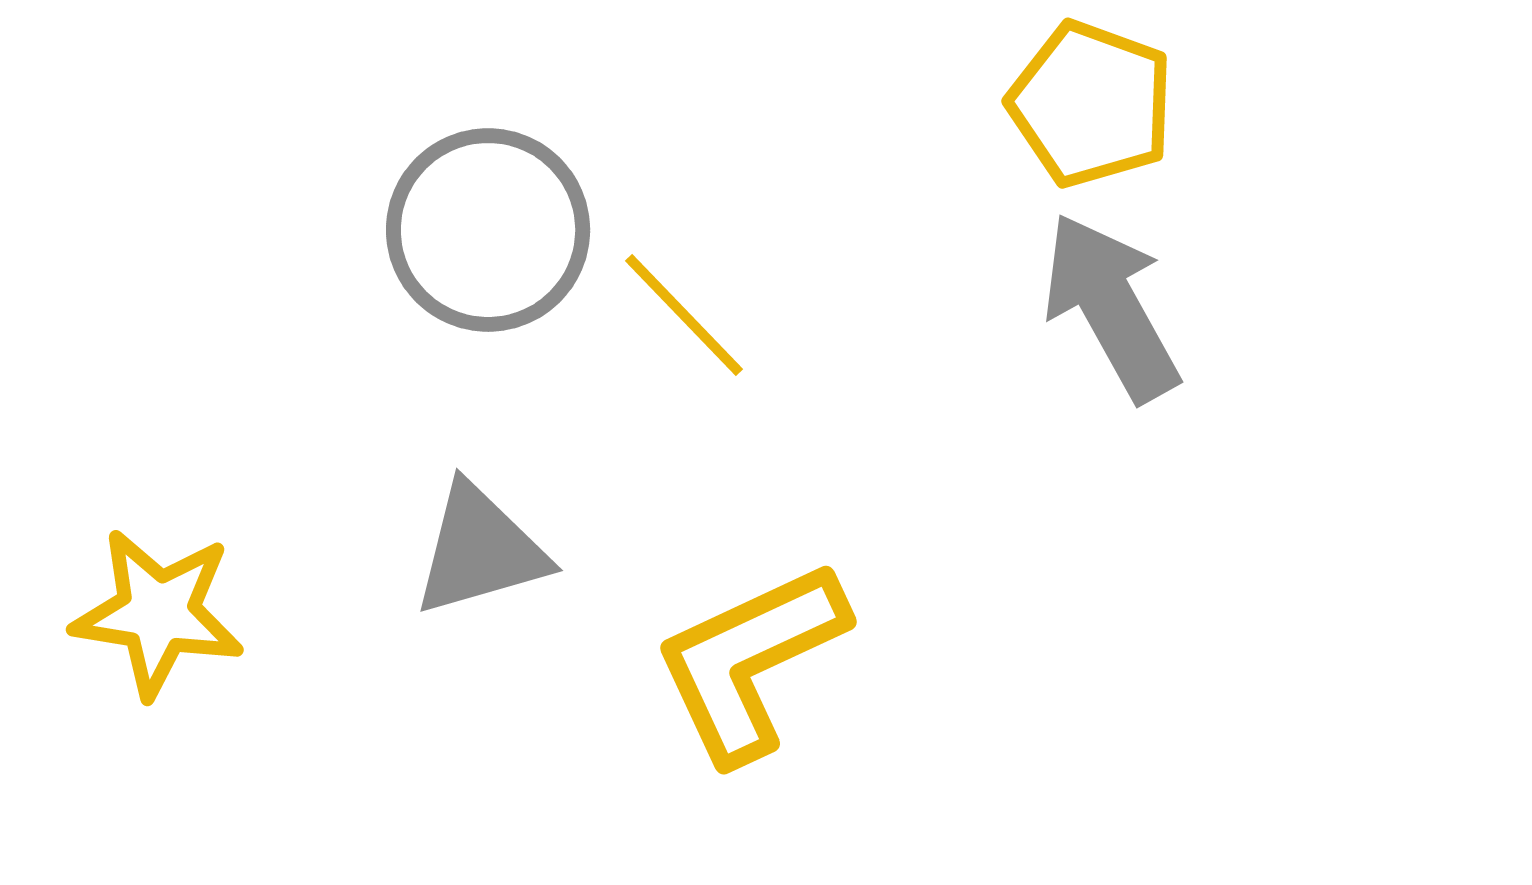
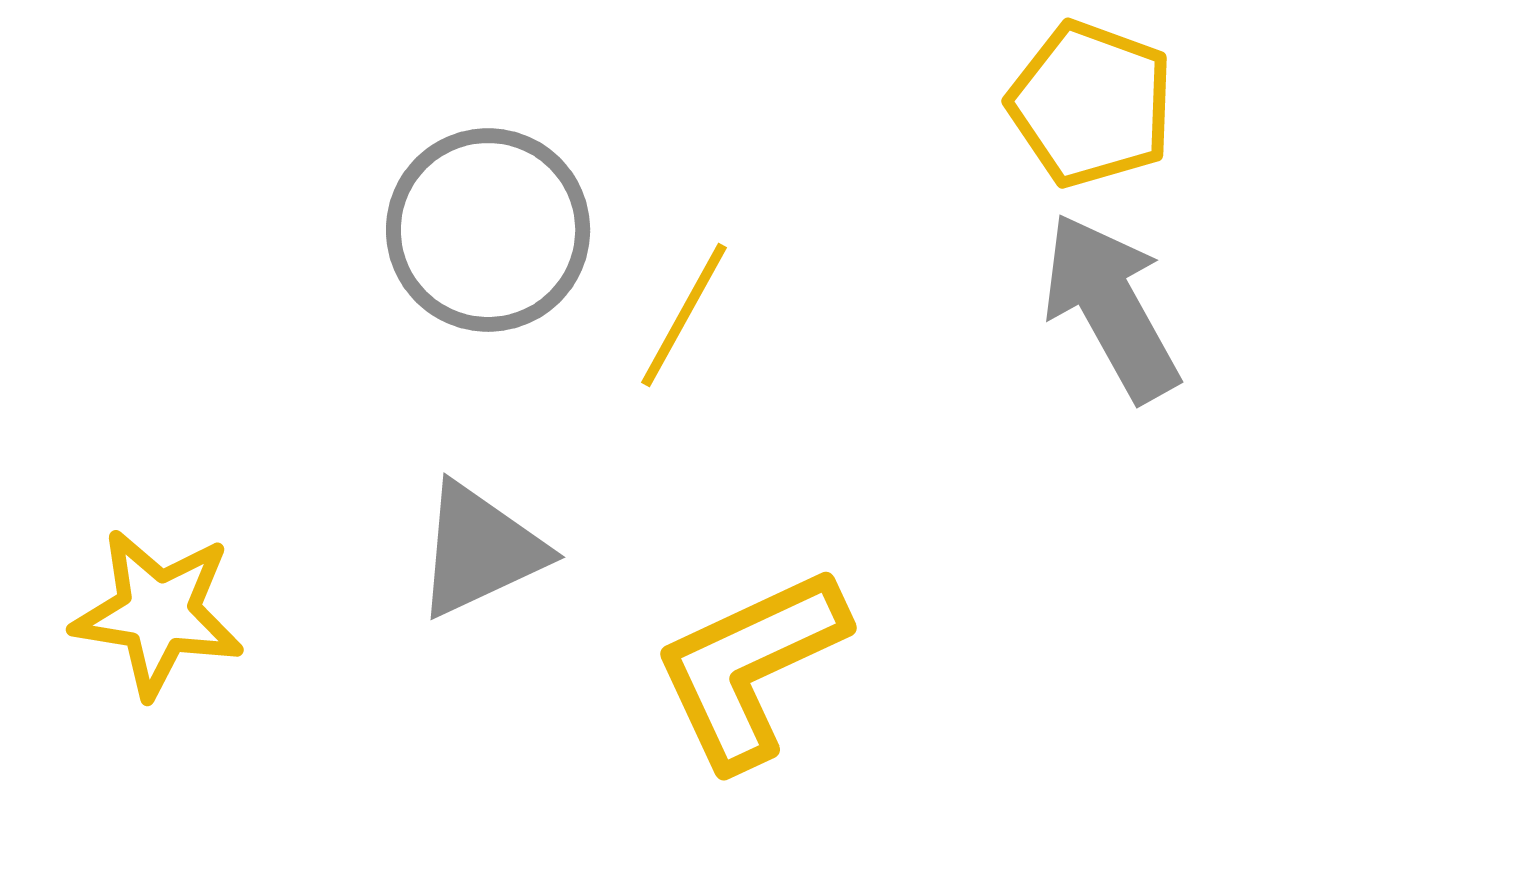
yellow line: rotated 73 degrees clockwise
gray triangle: rotated 9 degrees counterclockwise
yellow L-shape: moved 6 px down
